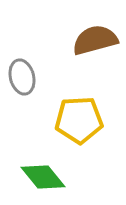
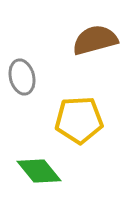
green diamond: moved 4 px left, 6 px up
